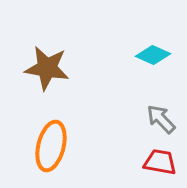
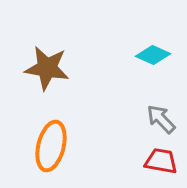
red trapezoid: moved 1 px right, 1 px up
